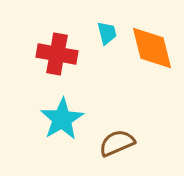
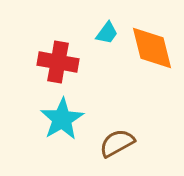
cyan trapezoid: rotated 50 degrees clockwise
red cross: moved 1 px right, 8 px down
brown semicircle: rotated 6 degrees counterclockwise
